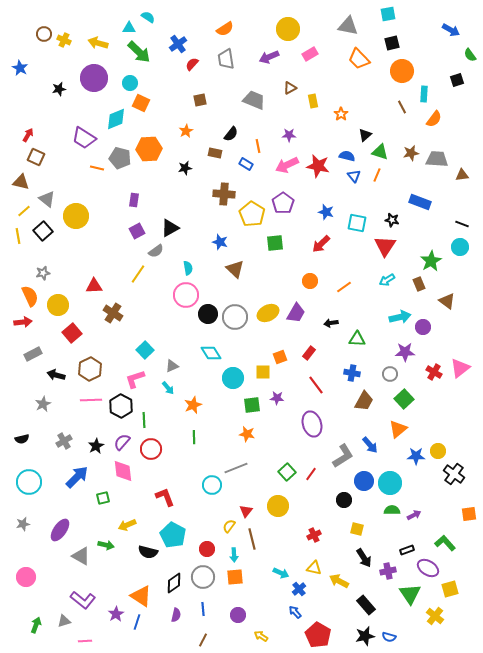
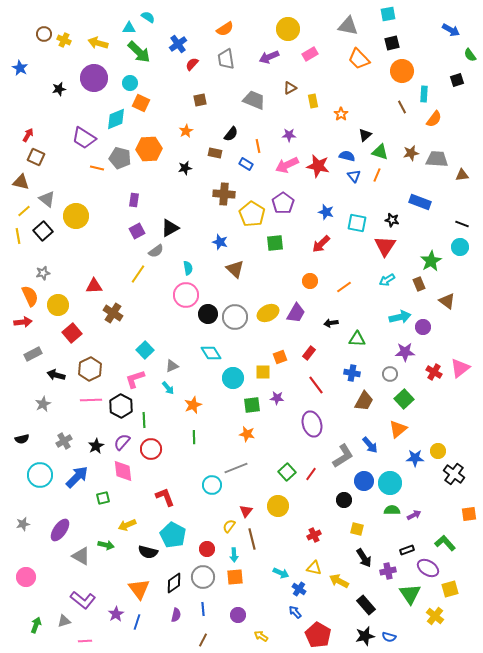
blue star at (416, 456): moved 1 px left, 2 px down
cyan circle at (29, 482): moved 11 px right, 7 px up
blue cross at (299, 589): rotated 16 degrees counterclockwise
orange triangle at (141, 596): moved 2 px left, 7 px up; rotated 20 degrees clockwise
